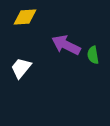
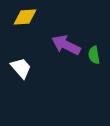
green semicircle: moved 1 px right
white trapezoid: rotated 100 degrees clockwise
